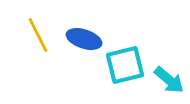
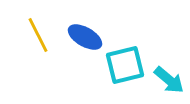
blue ellipse: moved 1 px right, 2 px up; rotated 12 degrees clockwise
